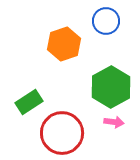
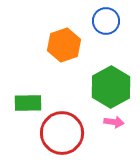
orange hexagon: moved 1 px down
green rectangle: moved 1 px left, 1 px down; rotated 32 degrees clockwise
